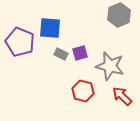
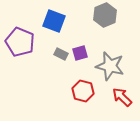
gray hexagon: moved 14 px left
blue square: moved 4 px right, 7 px up; rotated 15 degrees clockwise
red arrow: moved 1 px down
